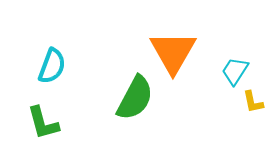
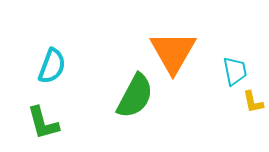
cyan trapezoid: rotated 136 degrees clockwise
green semicircle: moved 2 px up
